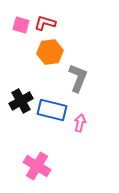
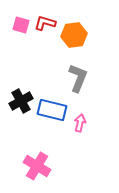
orange hexagon: moved 24 px right, 17 px up
